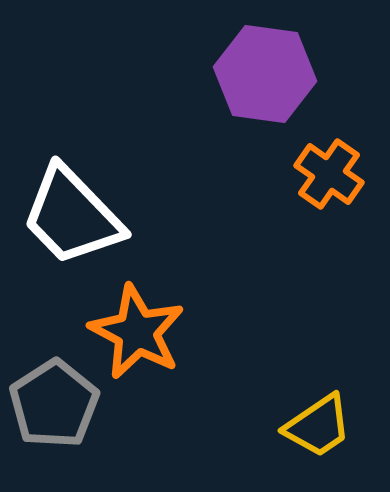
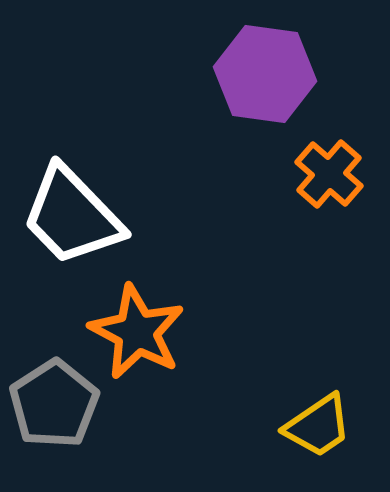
orange cross: rotated 6 degrees clockwise
